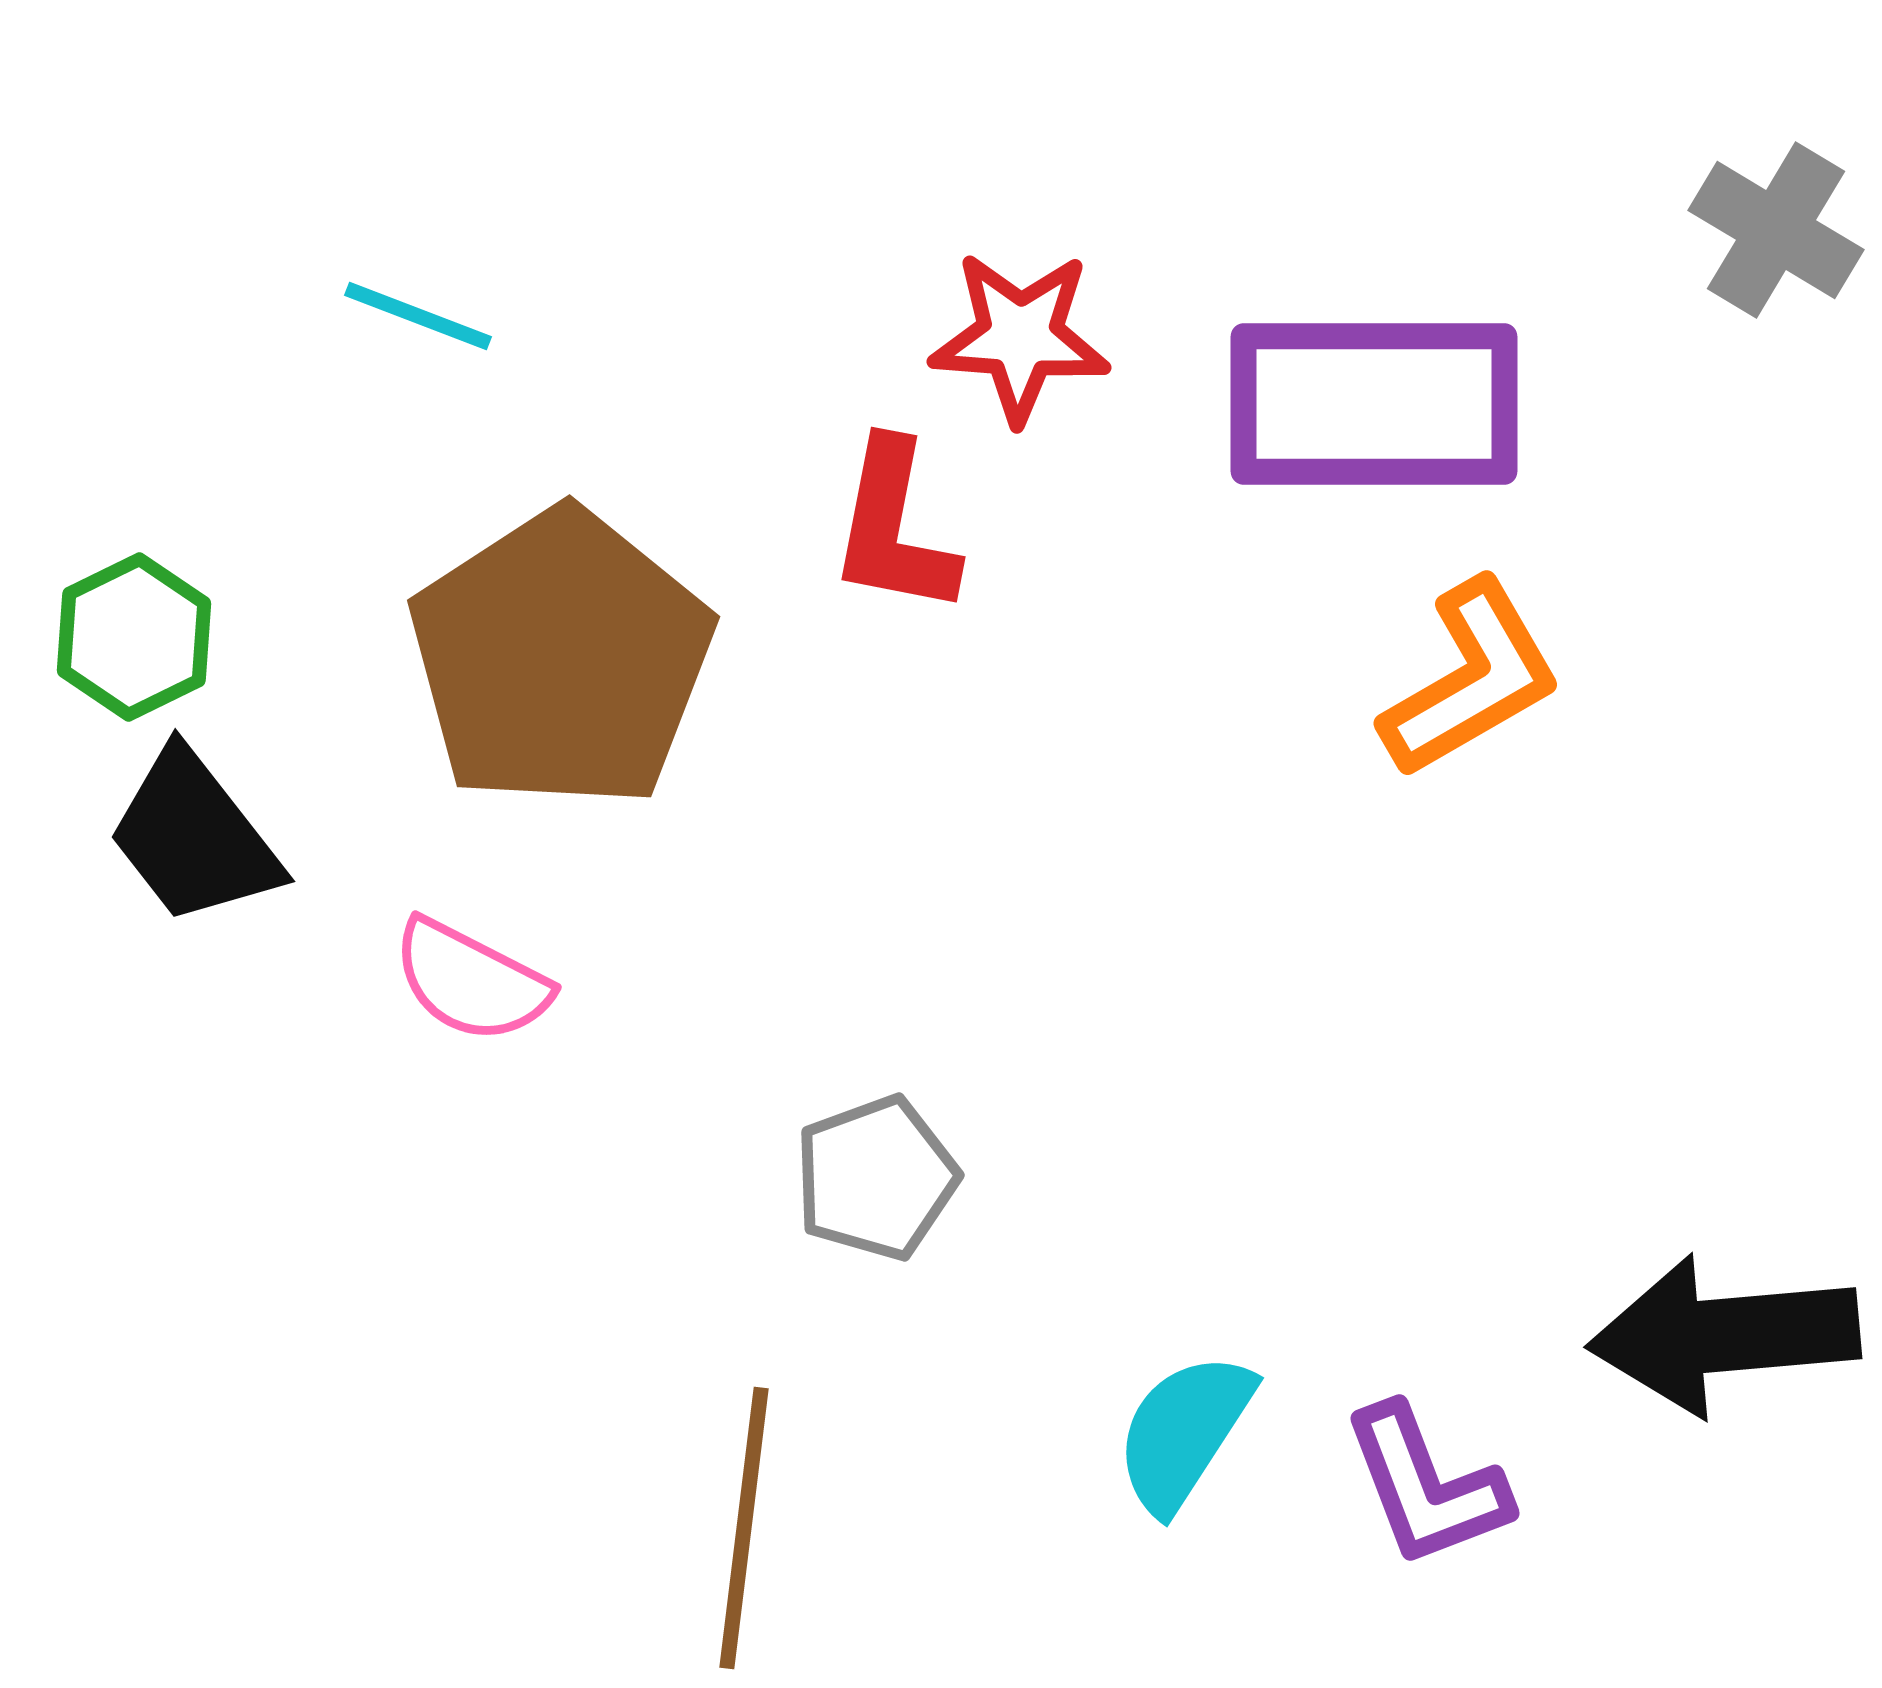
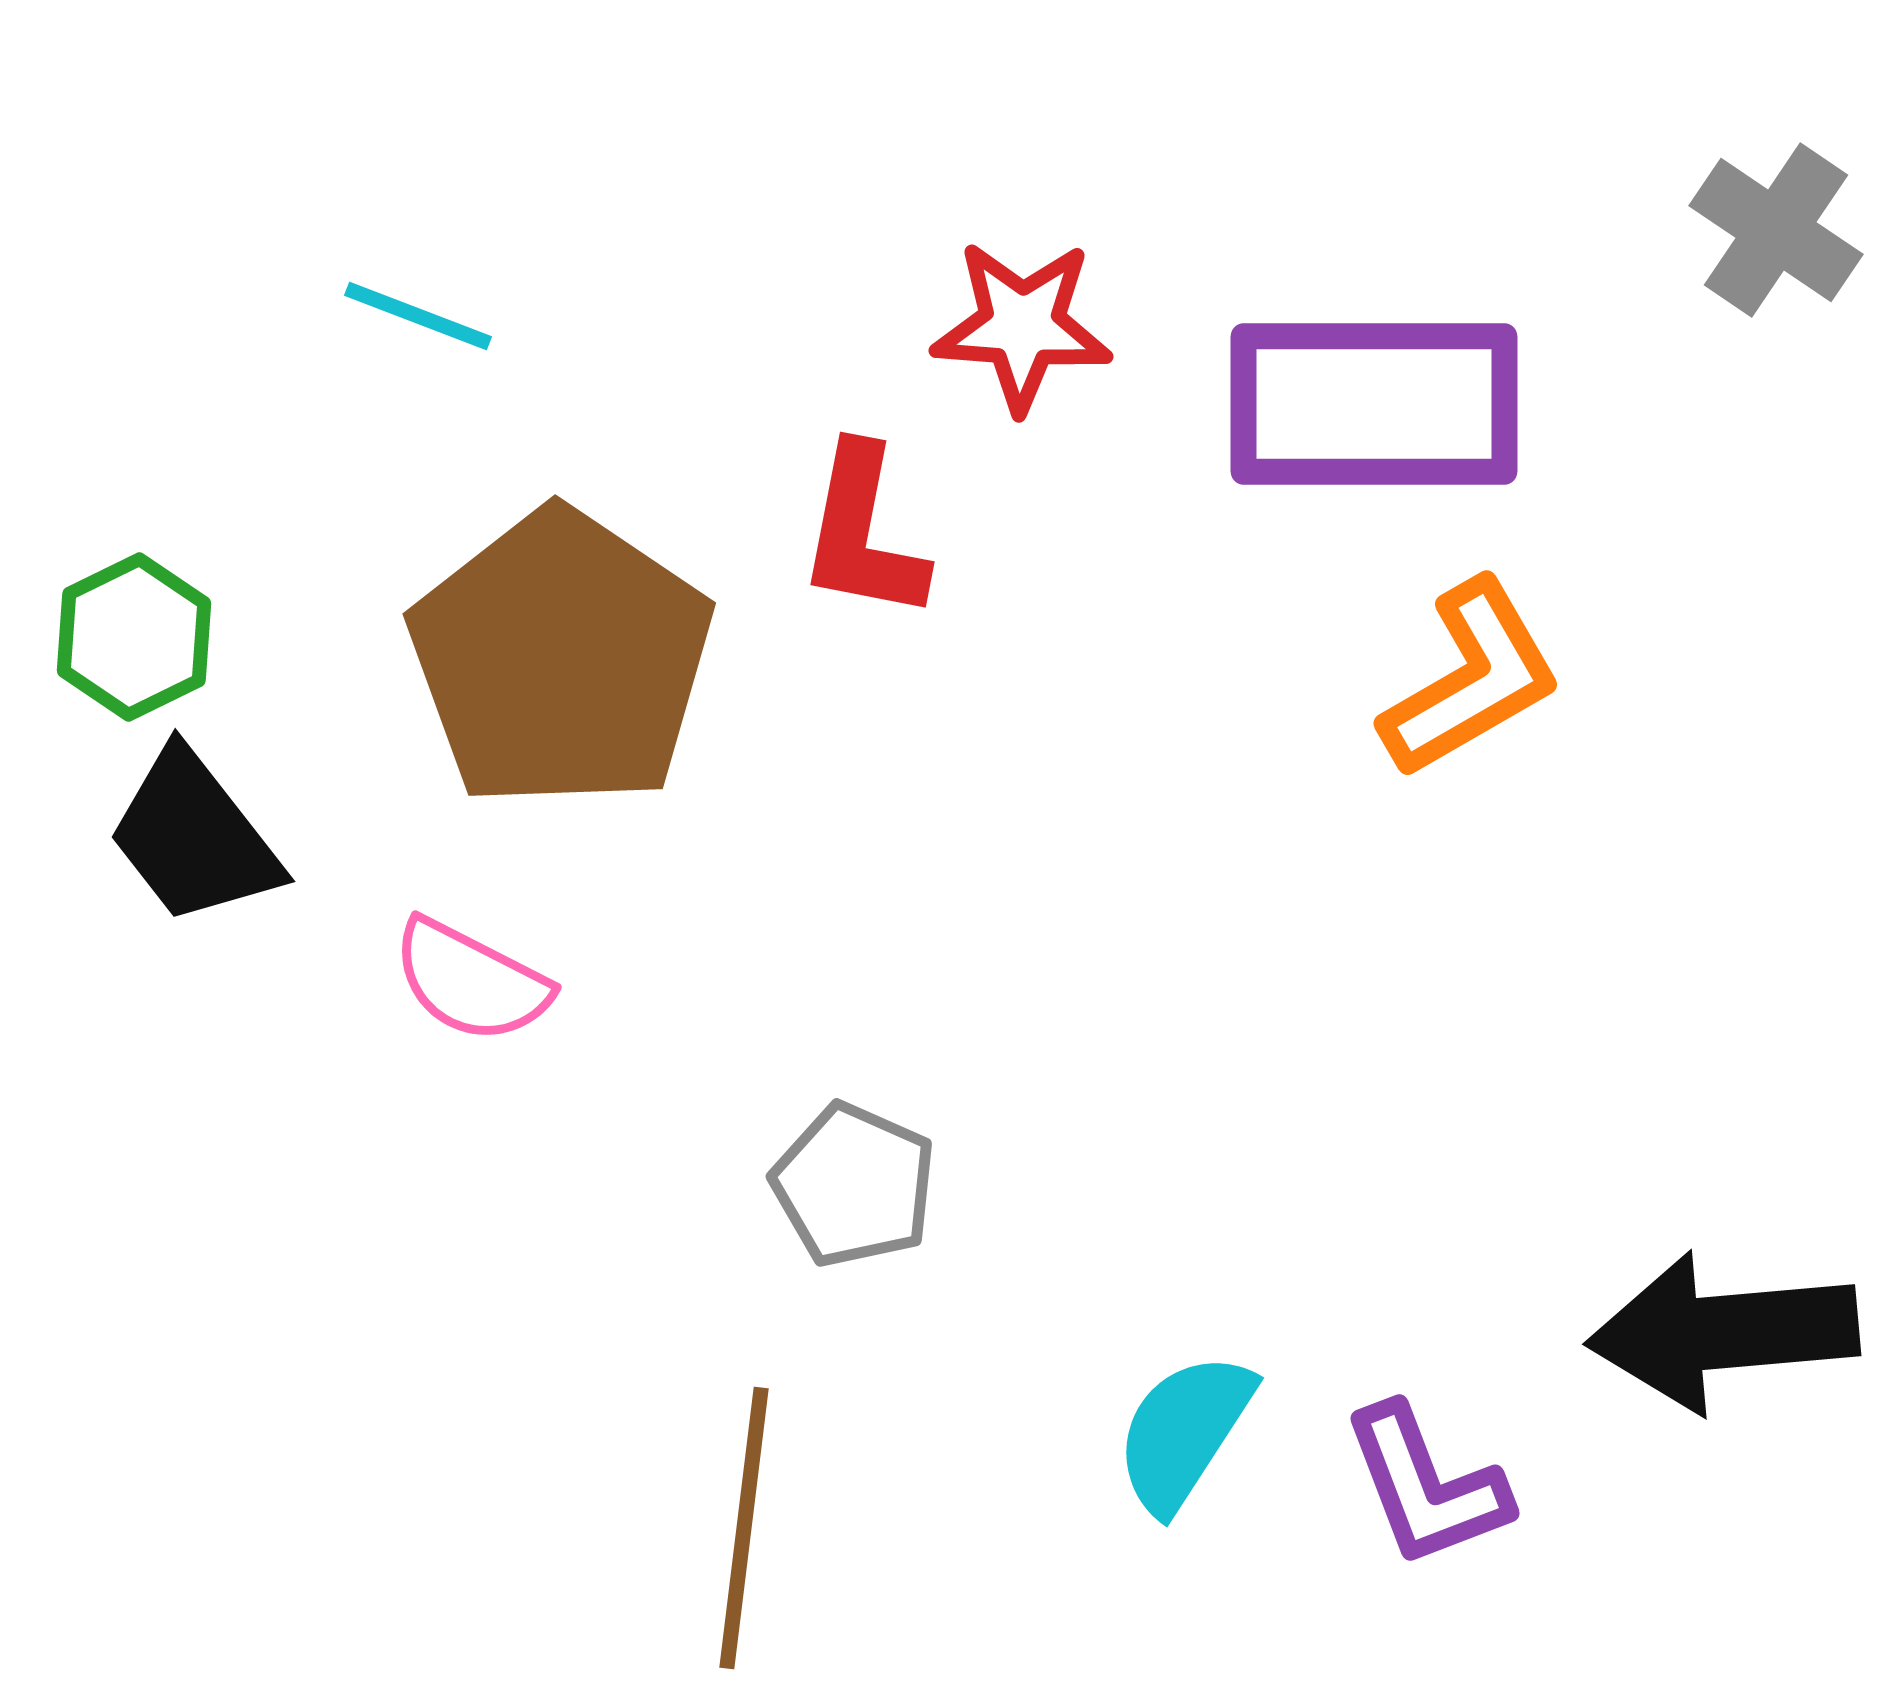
gray cross: rotated 3 degrees clockwise
red star: moved 2 px right, 11 px up
red L-shape: moved 31 px left, 5 px down
brown pentagon: rotated 5 degrees counterclockwise
gray pentagon: moved 22 px left, 7 px down; rotated 28 degrees counterclockwise
black arrow: moved 1 px left, 3 px up
